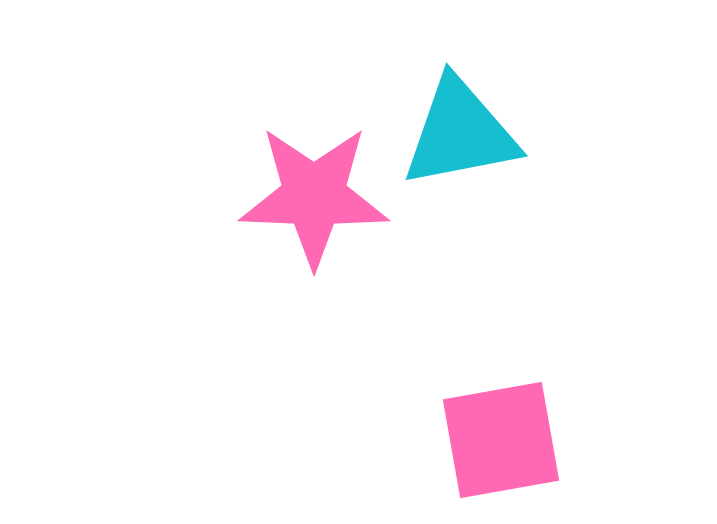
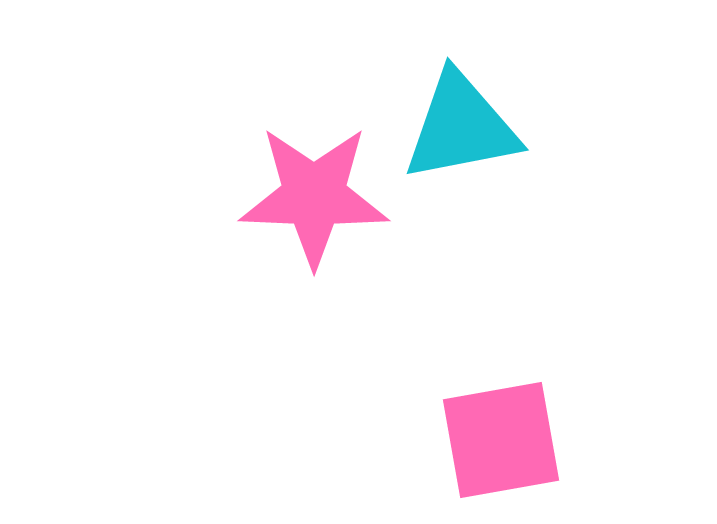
cyan triangle: moved 1 px right, 6 px up
